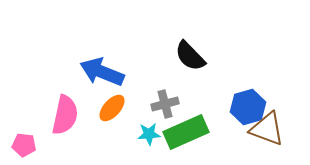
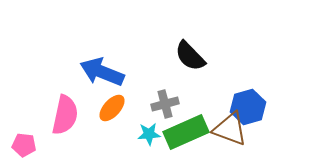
brown triangle: moved 37 px left
